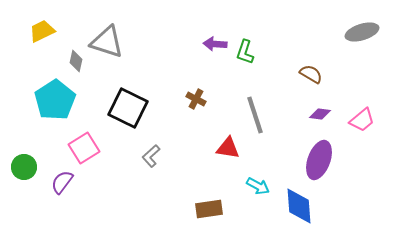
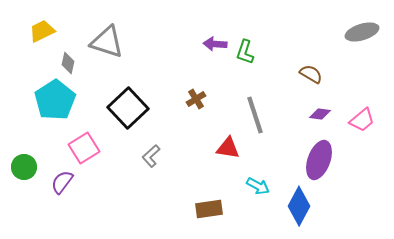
gray diamond: moved 8 px left, 2 px down
brown cross: rotated 30 degrees clockwise
black square: rotated 21 degrees clockwise
blue diamond: rotated 33 degrees clockwise
